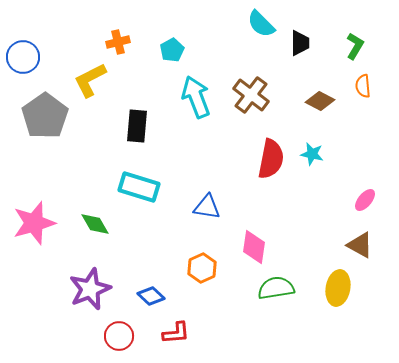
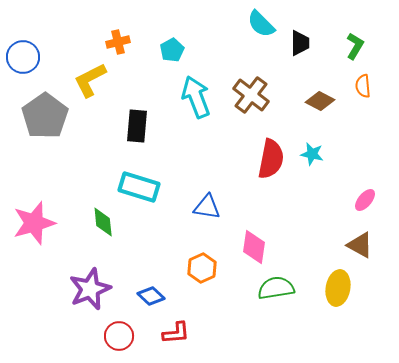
green diamond: moved 8 px right, 2 px up; rotated 24 degrees clockwise
